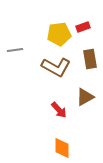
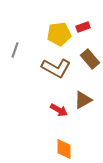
gray line: rotated 63 degrees counterclockwise
brown rectangle: rotated 30 degrees counterclockwise
brown L-shape: moved 1 px down
brown triangle: moved 2 px left, 3 px down
red arrow: rotated 18 degrees counterclockwise
orange diamond: moved 2 px right, 1 px down
